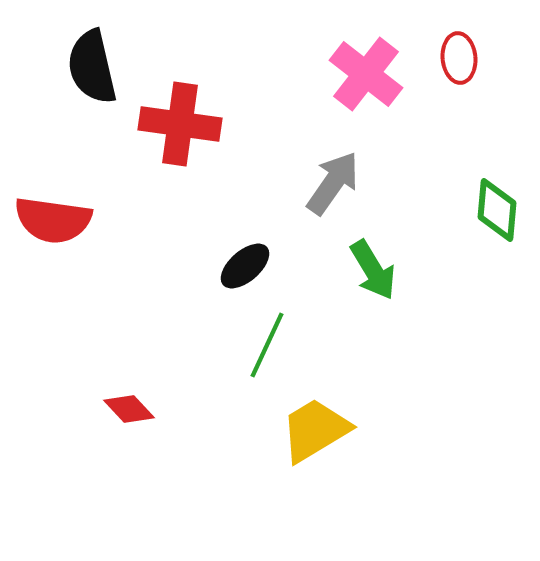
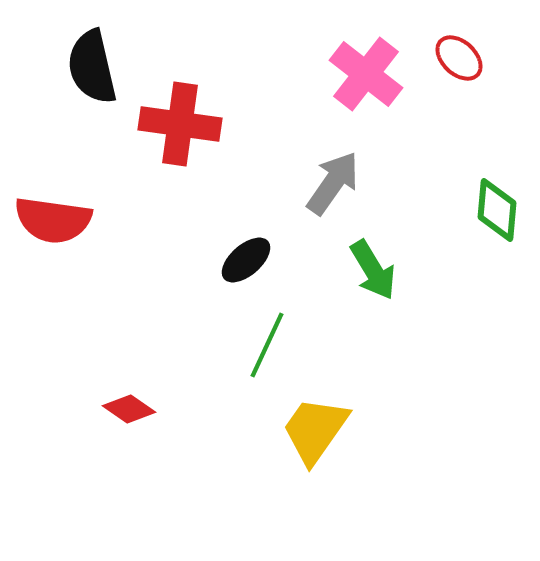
red ellipse: rotated 42 degrees counterclockwise
black ellipse: moved 1 px right, 6 px up
red diamond: rotated 12 degrees counterclockwise
yellow trapezoid: rotated 24 degrees counterclockwise
